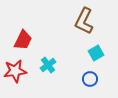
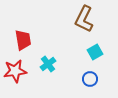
brown L-shape: moved 2 px up
red trapezoid: rotated 35 degrees counterclockwise
cyan square: moved 1 px left, 1 px up
cyan cross: moved 1 px up
